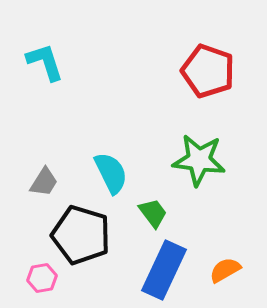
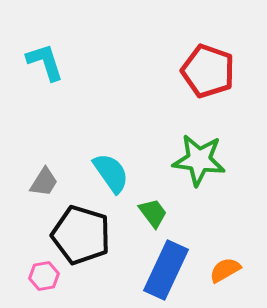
cyan semicircle: rotated 9 degrees counterclockwise
blue rectangle: moved 2 px right
pink hexagon: moved 2 px right, 2 px up
